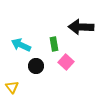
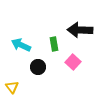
black arrow: moved 1 px left, 3 px down
pink square: moved 7 px right
black circle: moved 2 px right, 1 px down
